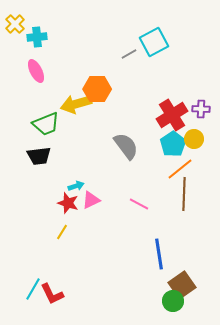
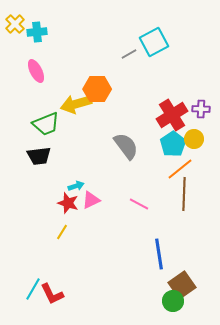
cyan cross: moved 5 px up
